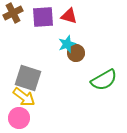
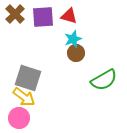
brown cross: moved 2 px right, 1 px down; rotated 18 degrees counterclockwise
cyan star: moved 6 px right, 5 px up
